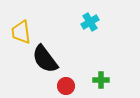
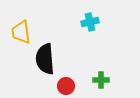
cyan cross: rotated 18 degrees clockwise
black semicircle: rotated 32 degrees clockwise
